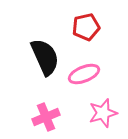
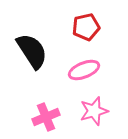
black semicircle: moved 13 px left, 6 px up; rotated 9 degrees counterclockwise
pink ellipse: moved 4 px up
pink star: moved 9 px left, 2 px up
